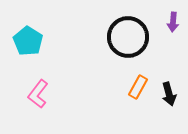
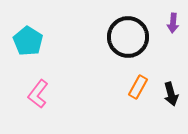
purple arrow: moved 1 px down
black arrow: moved 2 px right
